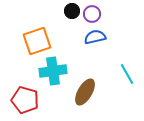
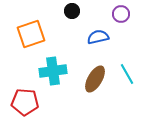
purple circle: moved 29 px right
blue semicircle: moved 3 px right
orange square: moved 6 px left, 7 px up
brown ellipse: moved 10 px right, 13 px up
red pentagon: moved 2 px down; rotated 12 degrees counterclockwise
